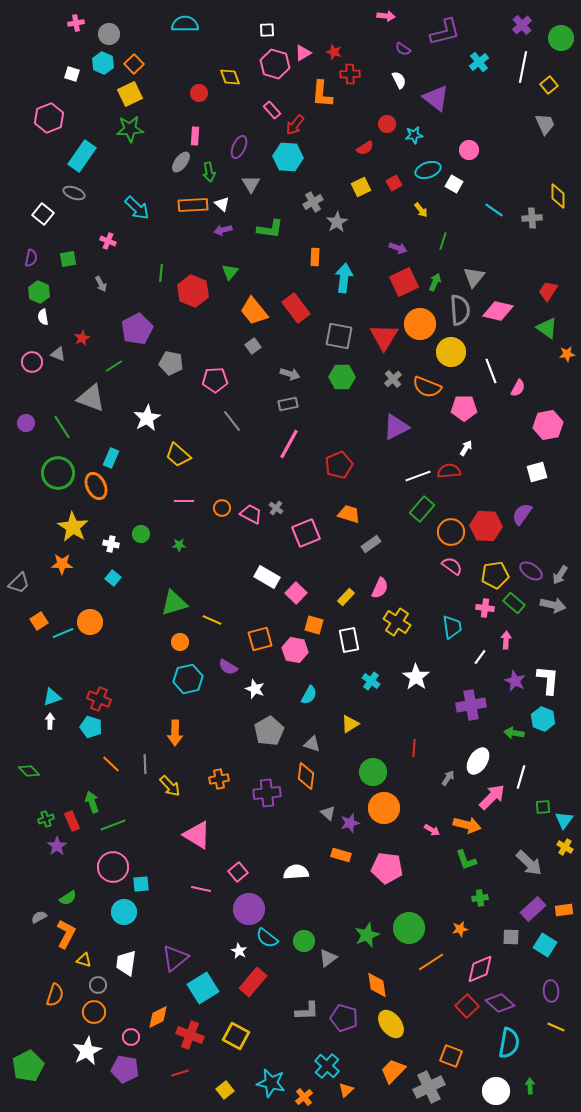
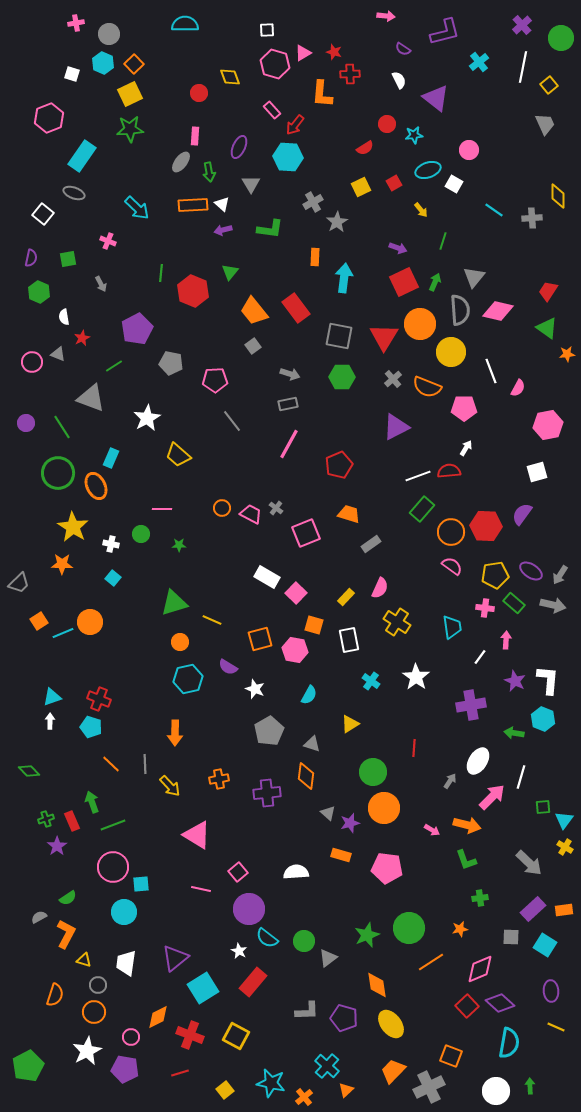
white semicircle at (43, 317): moved 21 px right
pink line at (184, 501): moved 22 px left, 8 px down
gray arrow at (448, 778): moved 2 px right, 3 px down
